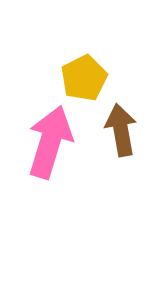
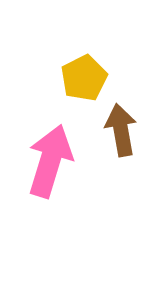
pink arrow: moved 19 px down
